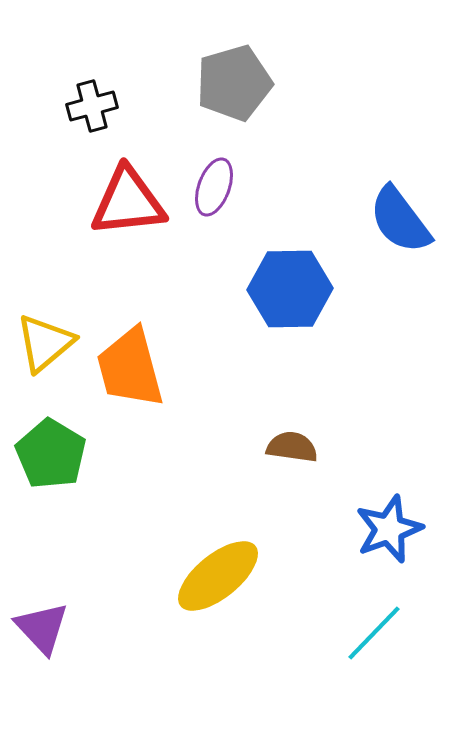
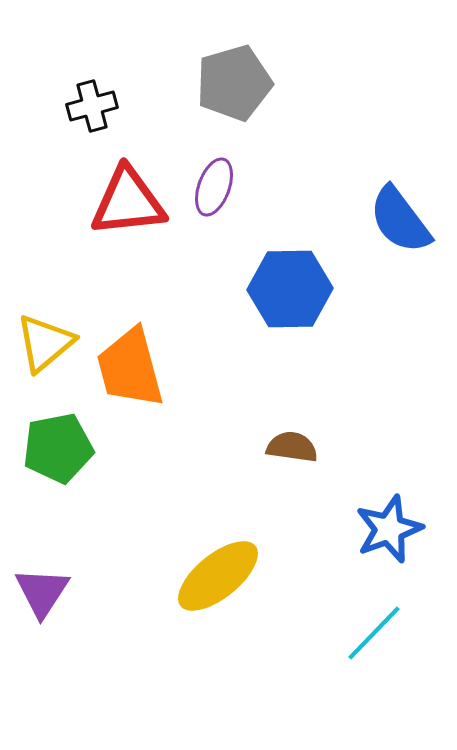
green pentagon: moved 7 px right, 6 px up; rotated 30 degrees clockwise
purple triangle: moved 36 px up; rotated 16 degrees clockwise
